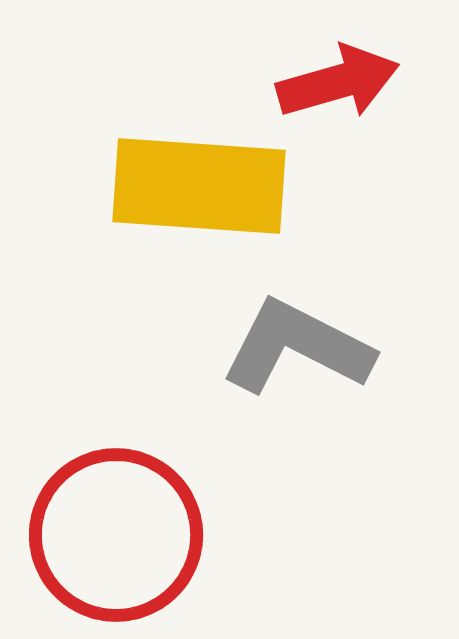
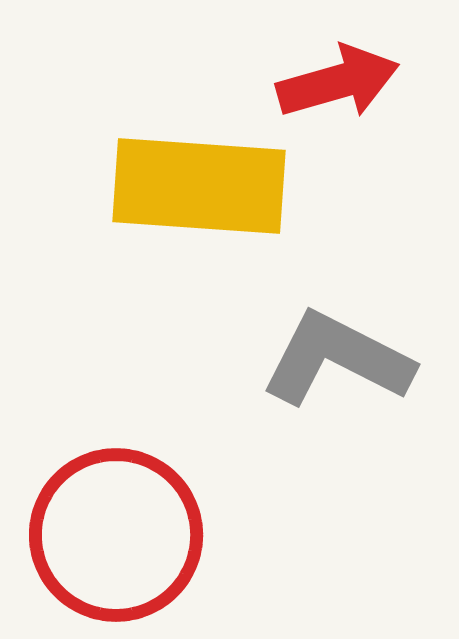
gray L-shape: moved 40 px right, 12 px down
